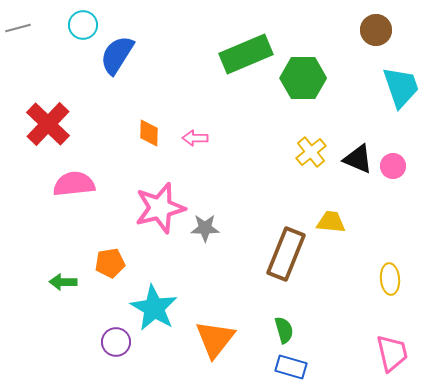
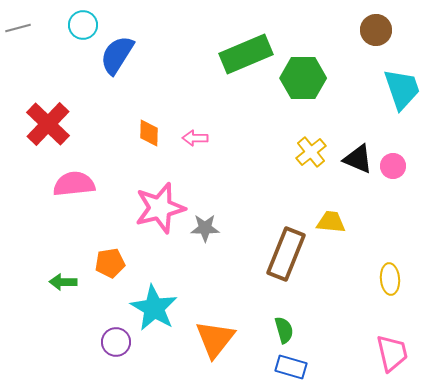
cyan trapezoid: moved 1 px right, 2 px down
